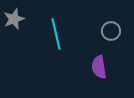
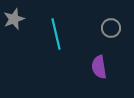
gray circle: moved 3 px up
